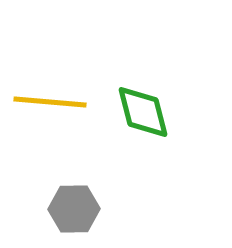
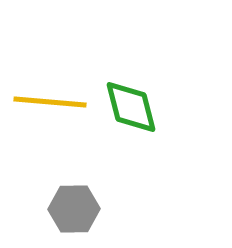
green diamond: moved 12 px left, 5 px up
